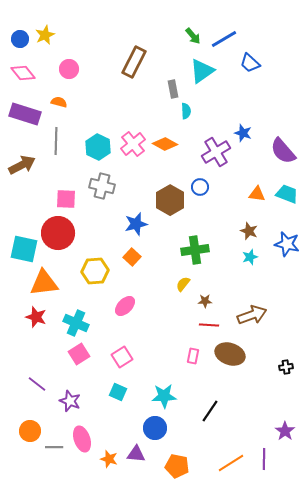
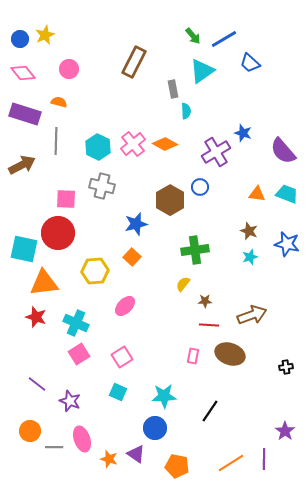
purple triangle at (136, 454): rotated 30 degrees clockwise
